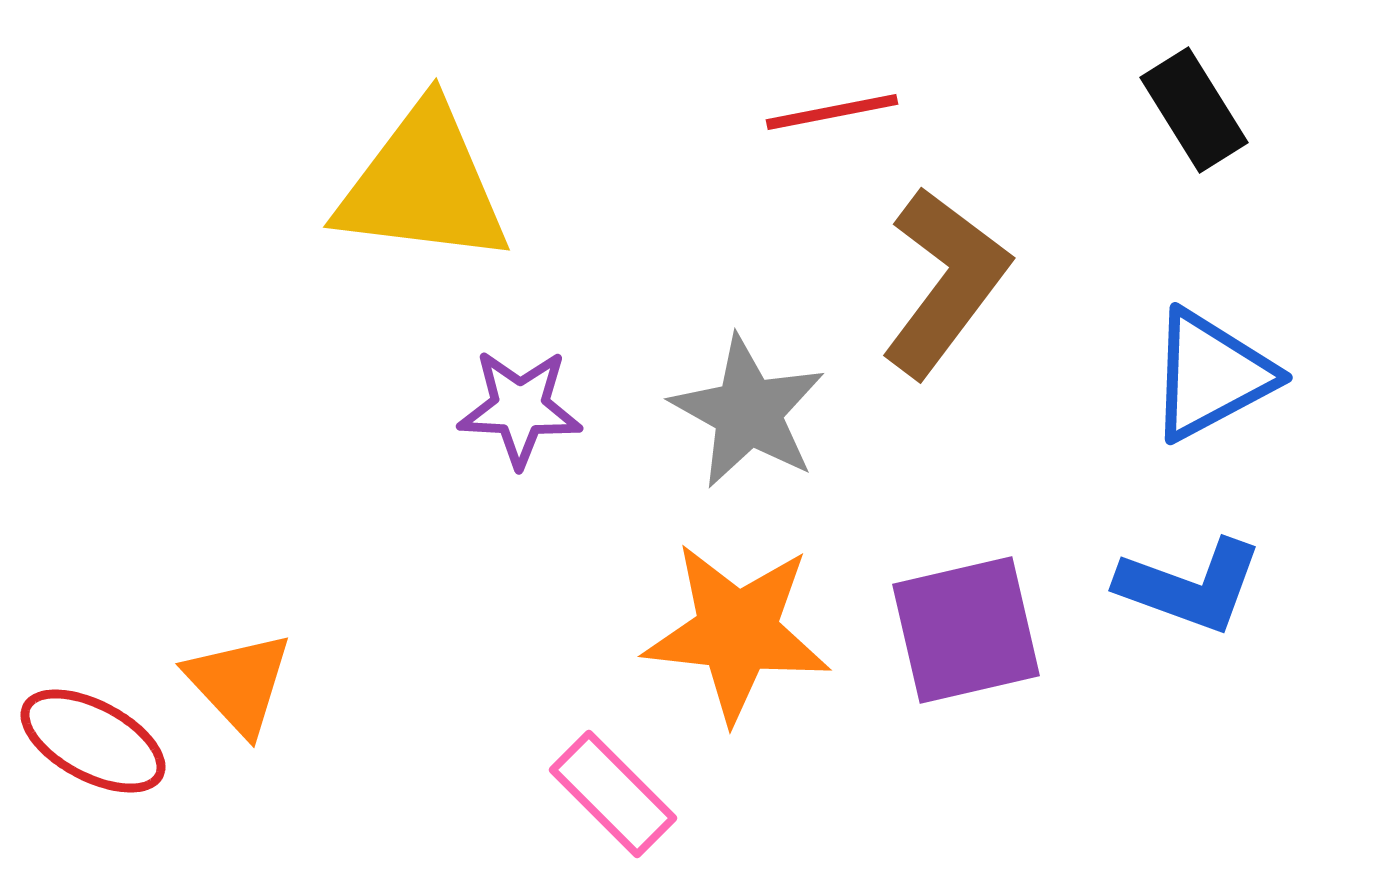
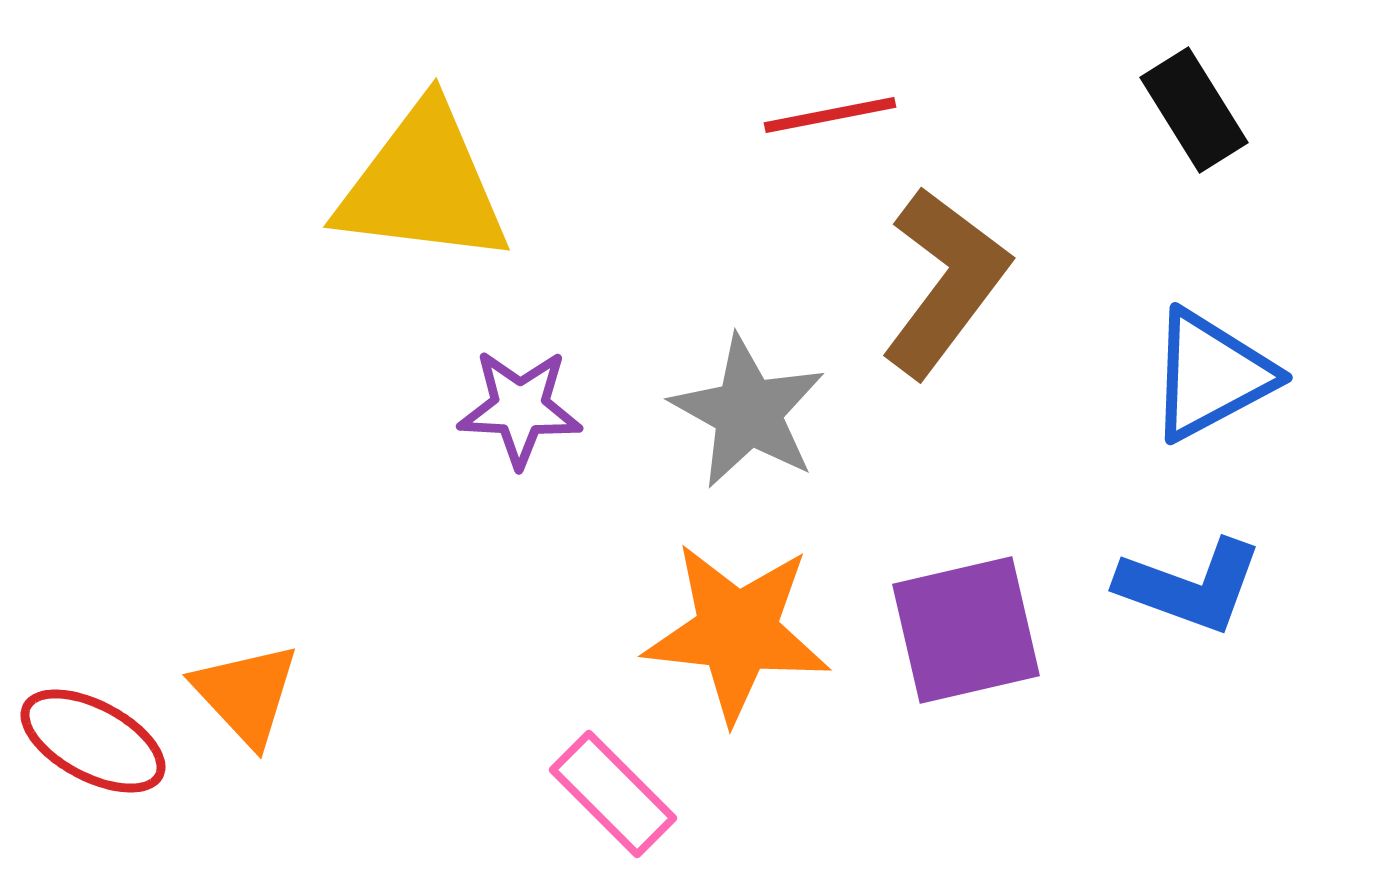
red line: moved 2 px left, 3 px down
orange triangle: moved 7 px right, 11 px down
